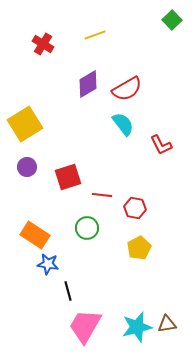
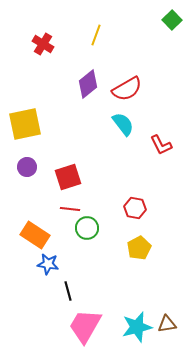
yellow line: moved 1 px right; rotated 50 degrees counterclockwise
purple diamond: rotated 8 degrees counterclockwise
yellow square: rotated 20 degrees clockwise
red line: moved 32 px left, 14 px down
